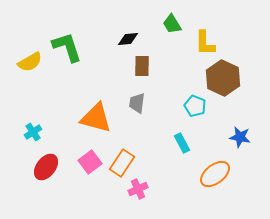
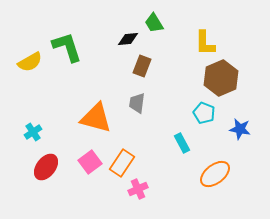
green trapezoid: moved 18 px left, 1 px up
brown rectangle: rotated 20 degrees clockwise
brown hexagon: moved 2 px left; rotated 12 degrees clockwise
cyan pentagon: moved 9 px right, 7 px down
blue star: moved 8 px up
